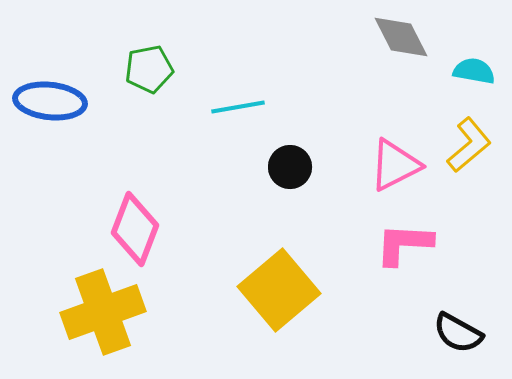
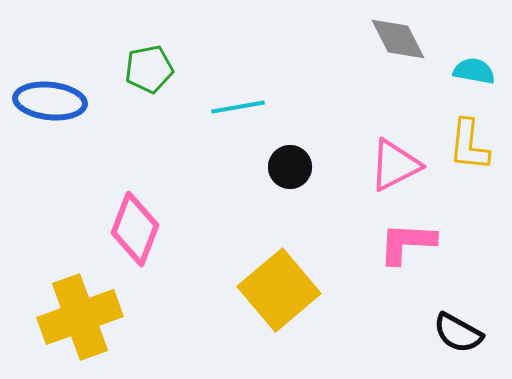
gray diamond: moved 3 px left, 2 px down
yellow L-shape: rotated 136 degrees clockwise
pink L-shape: moved 3 px right, 1 px up
yellow cross: moved 23 px left, 5 px down
